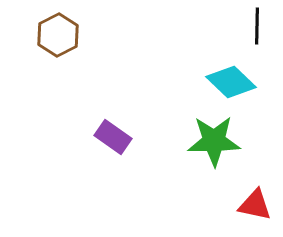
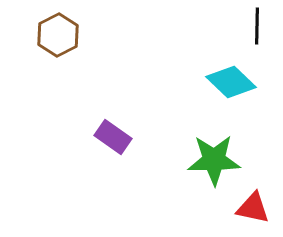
green star: moved 19 px down
red triangle: moved 2 px left, 3 px down
